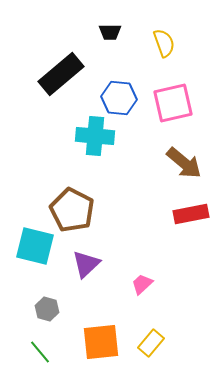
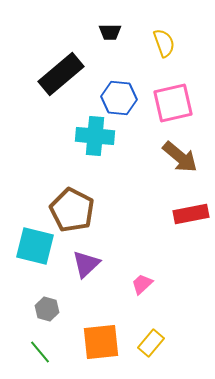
brown arrow: moved 4 px left, 6 px up
